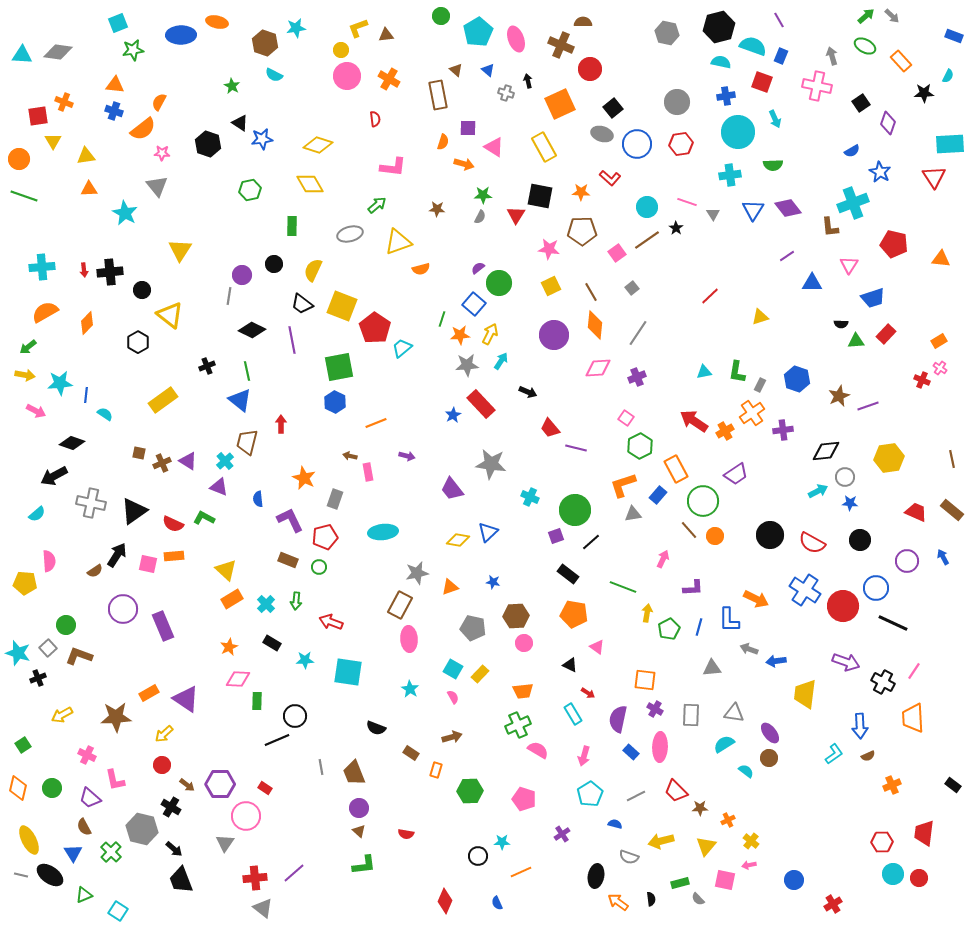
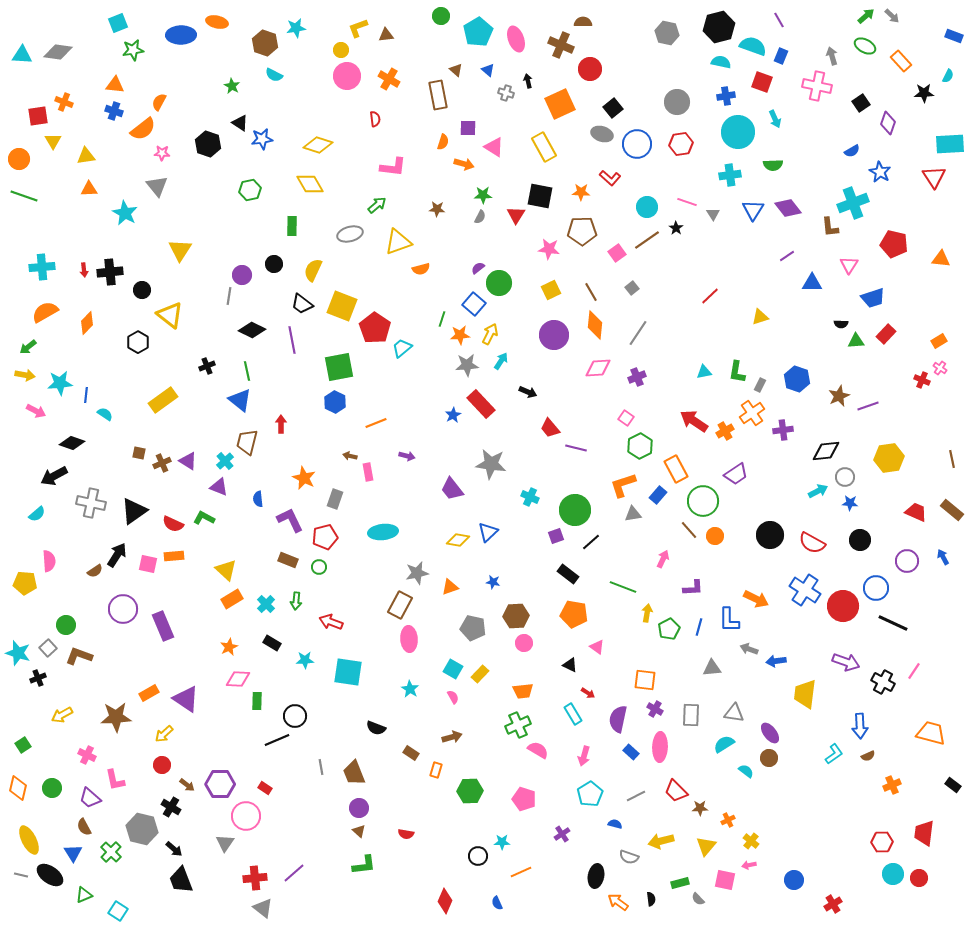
yellow square at (551, 286): moved 4 px down
orange trapezoid at (913, 718): moved 18 px right, 15 px down; rotated 108 degrees clockwise
